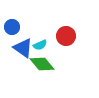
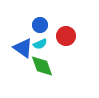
blue circle: moved 28 px right, 2 px up
cyan semicircle: moved 1 px up
green diamond: moved 2 px down; rotated 20 degrees clockwise
